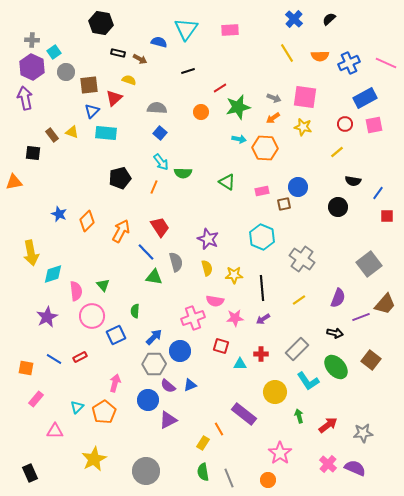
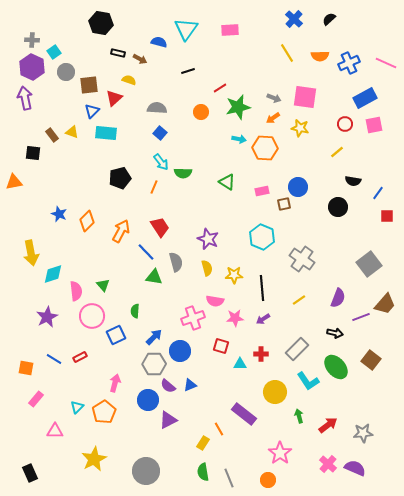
yellow star at (303, 127): moved 3 px left, 1 px down
